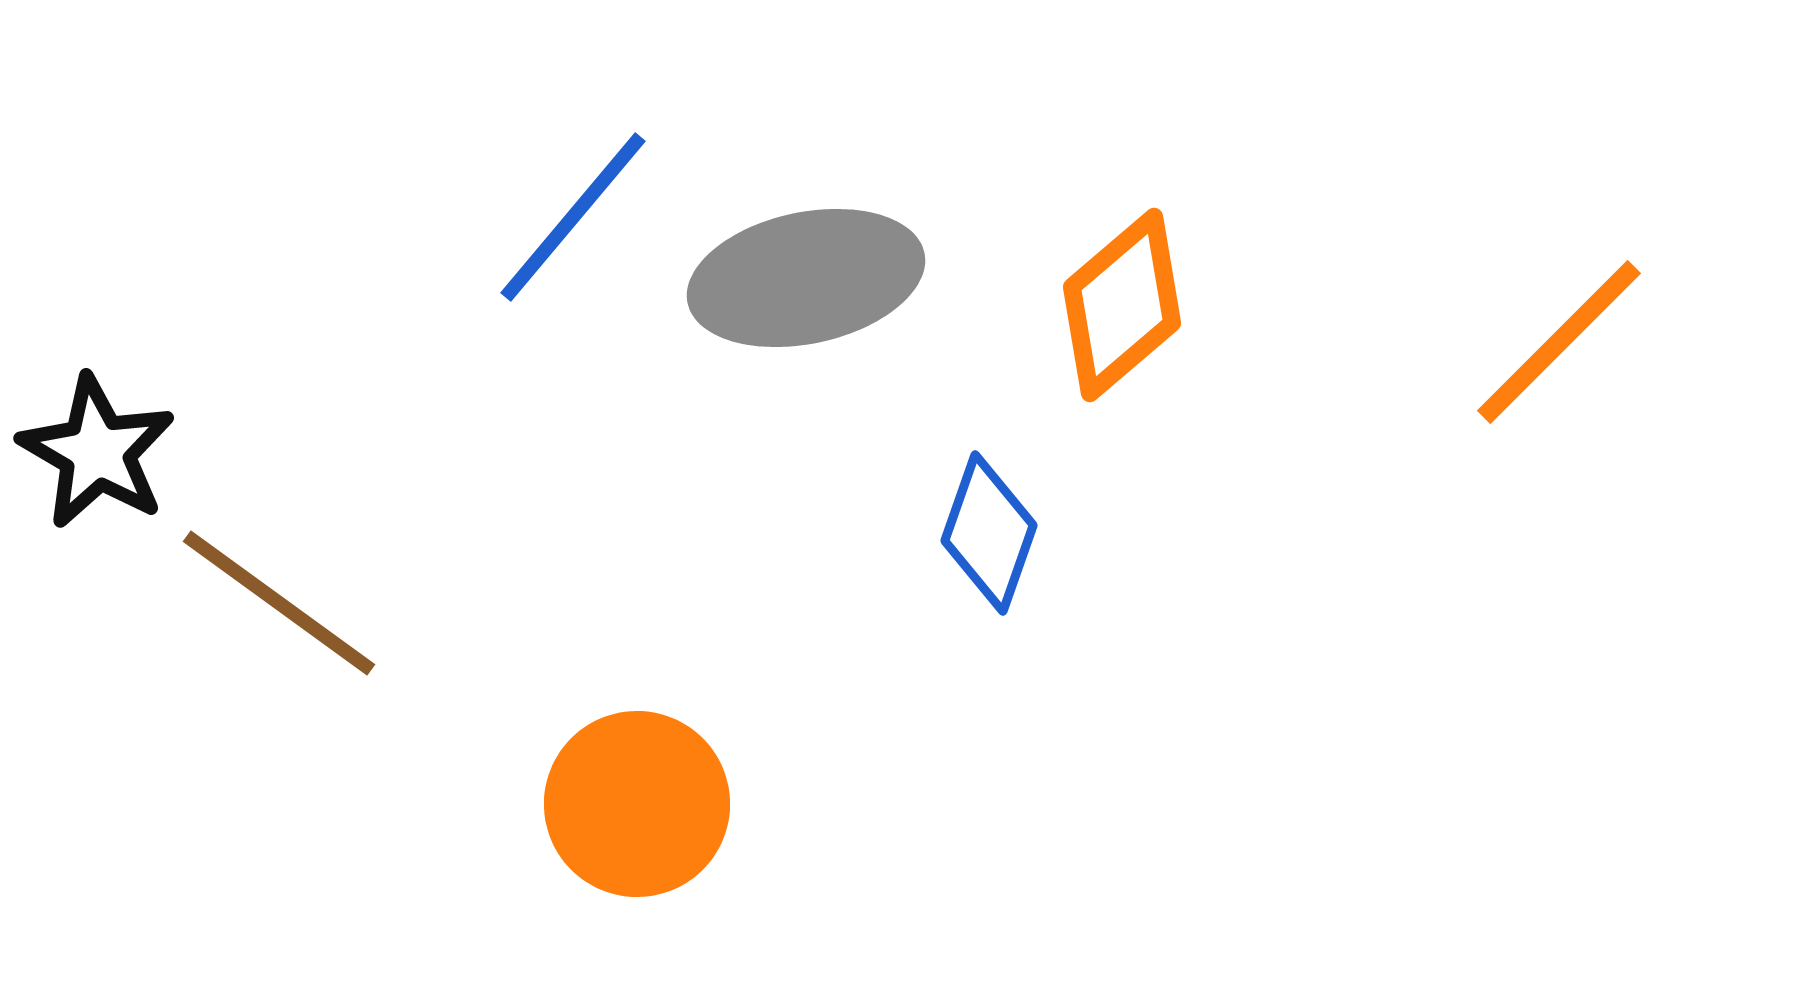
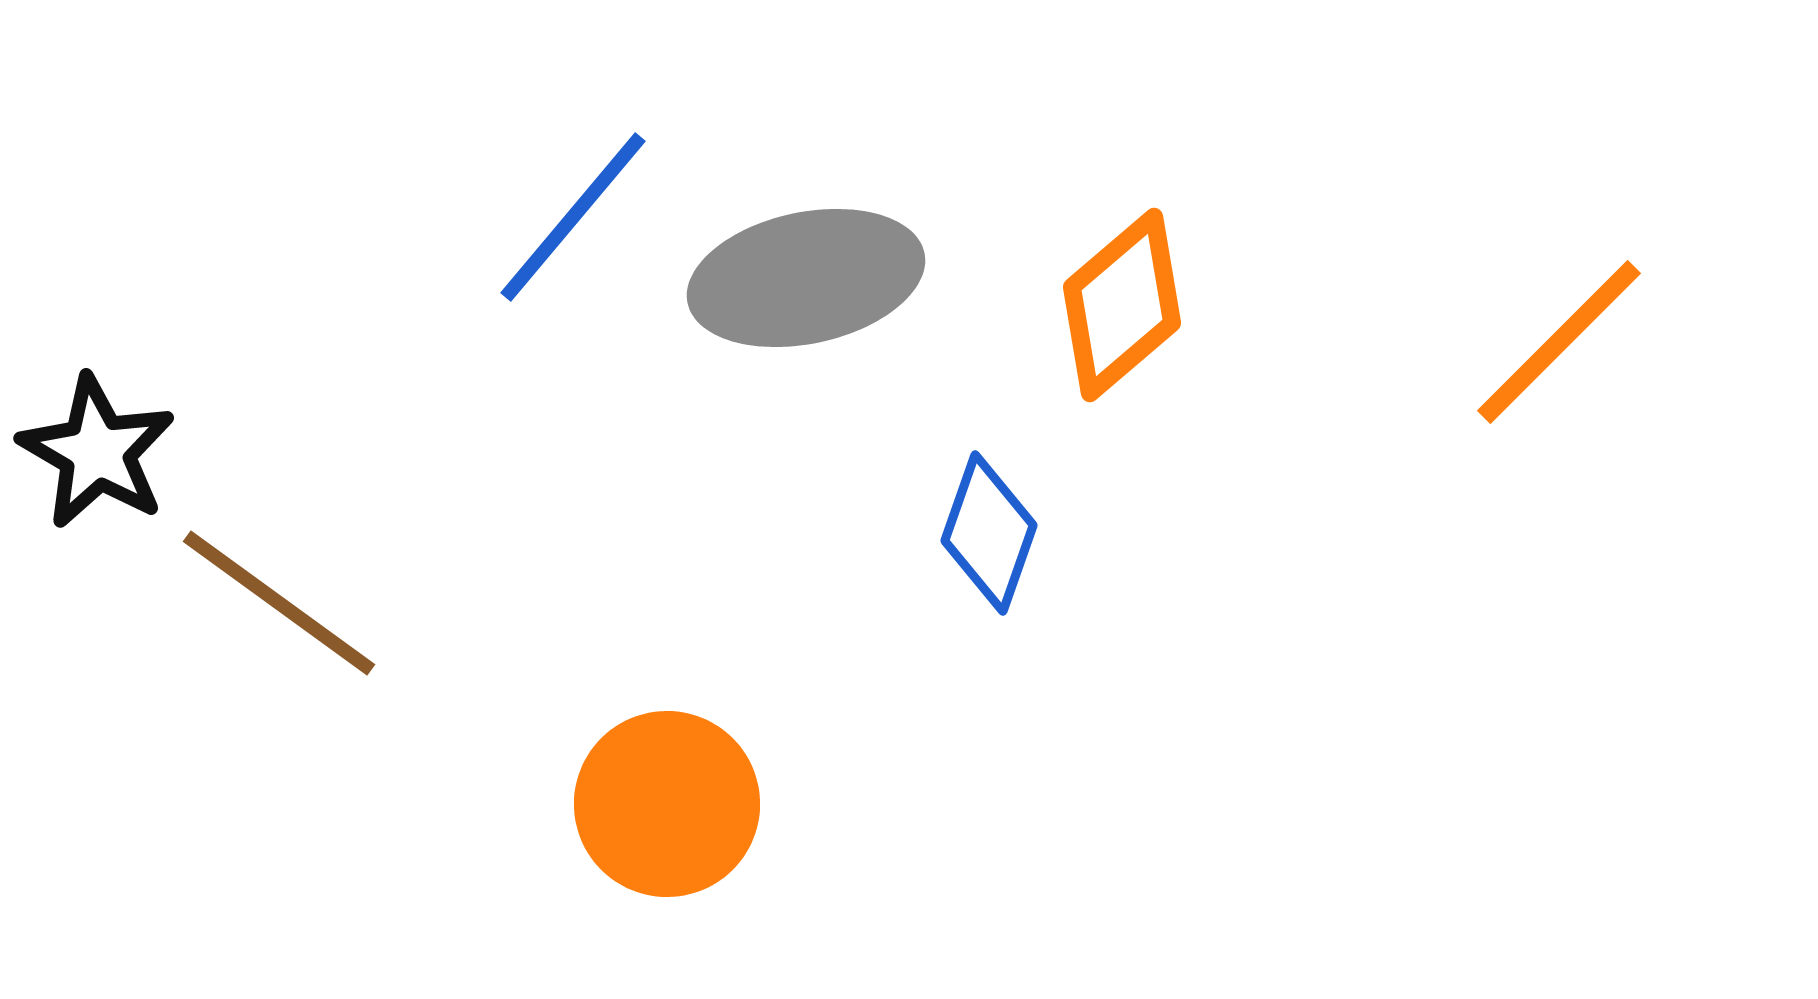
orange circle: moved 30 px right
